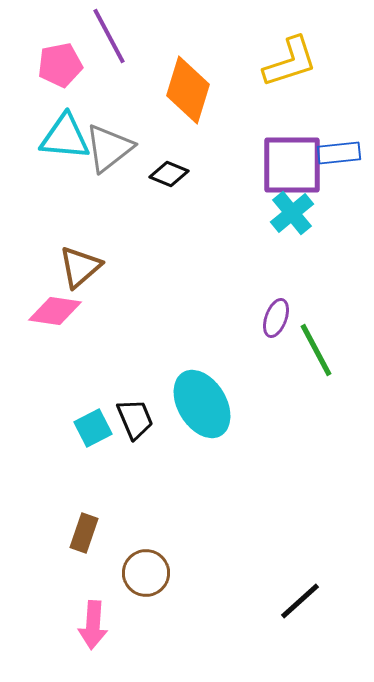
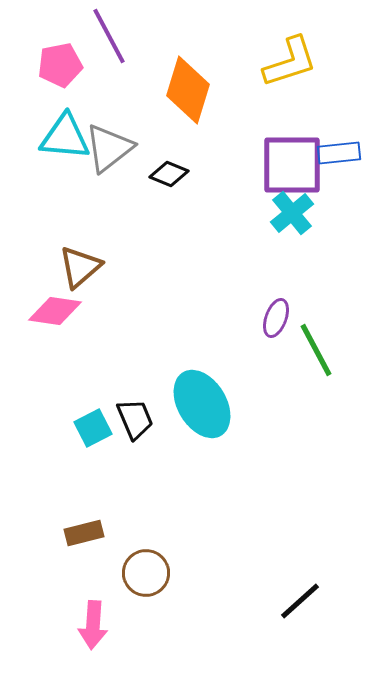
brown rectangle: rotated 57 degrees clockwise
